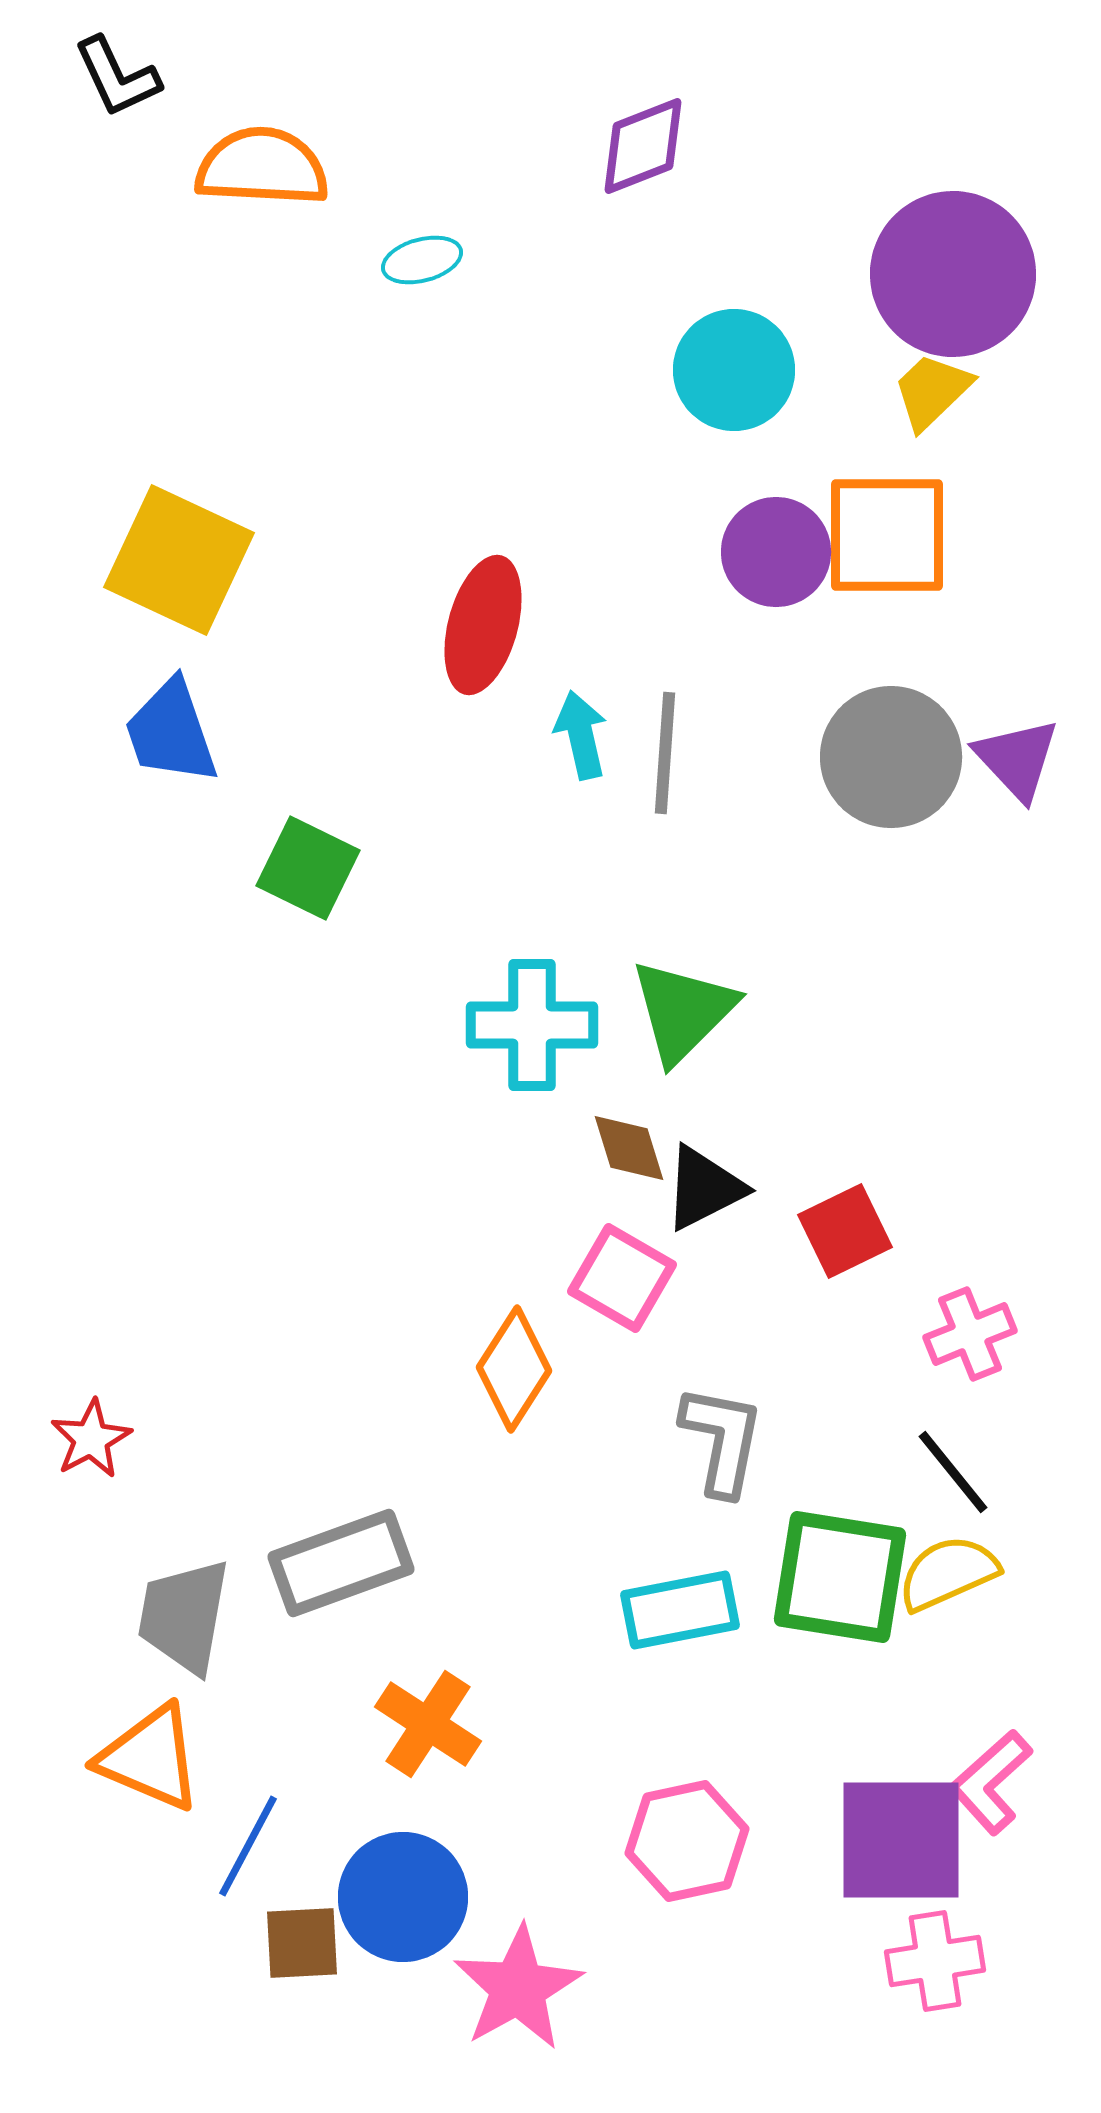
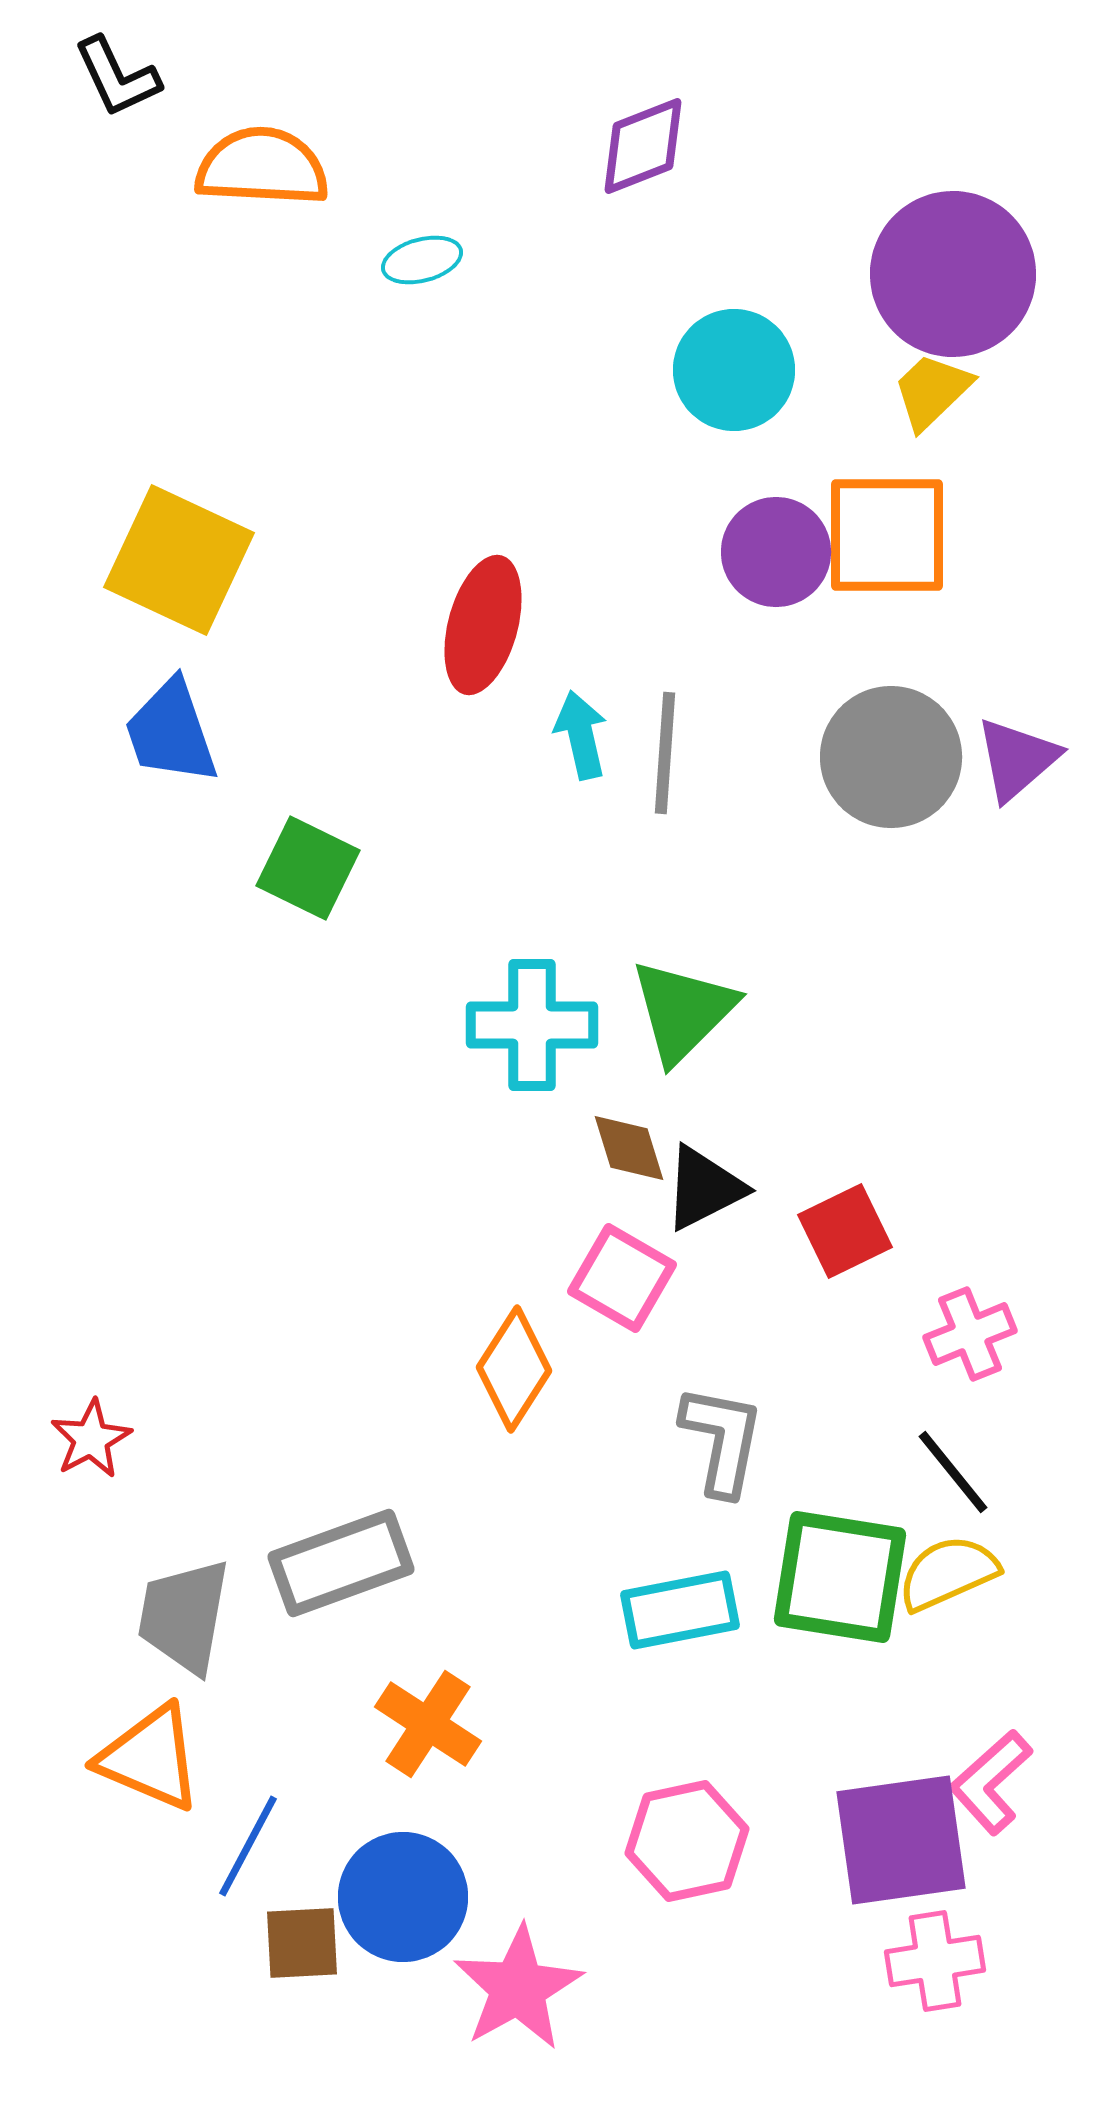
purple triangle at (1017, 759): rotated 32 degrees clockwise
purple square at (901, 1840): rotated 8 degrees counterclockwise
